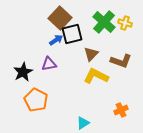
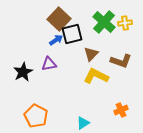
brown square: moved 1 px left, 1 px down
yellow cross: rotated 24 degrees counterclockwise
orange pentagon: moved 16 px down
